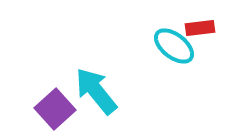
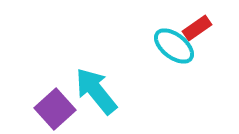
red rectangle: moved 3 px left; rotated 28 degrees counterclockwise
